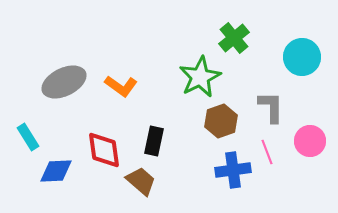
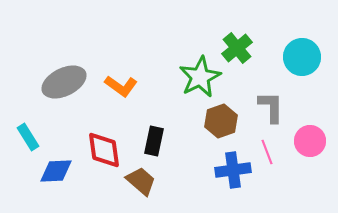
green cross: moved 3 px right, 10 px down
